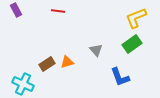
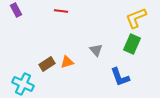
red line: moved 3 px right
green rectangle: rotated 30 degrees counterclockwise
